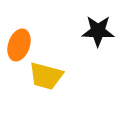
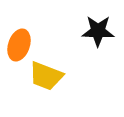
yellow trapezoid: rotated 6 degrees clockwise
